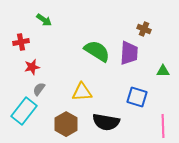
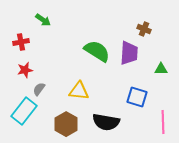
green arrow: moved 1 px left
red star: moved 7 px left, 3 px down
green triangle: moved 2 px left, 2 px up
yellow triangle: moved 3 px left, 1 px up; rotated 10 degrees clockwise
pink line: moved 4 px up
